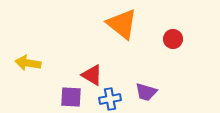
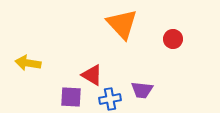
orange triangle: rotated 8 degrees clockwise
purple trapezoid: moved 4 px left, 2 px up; rotated 10 degrees counterclockwise
